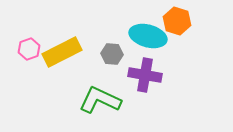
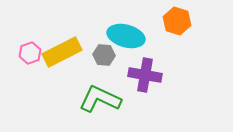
cyan ellipse: moved 22 px left
pink hexagon: moved 1 px right, 4 px down
gray hexagon: moved 8 px left, 1 px down
green L-shape: moved 1 px up
